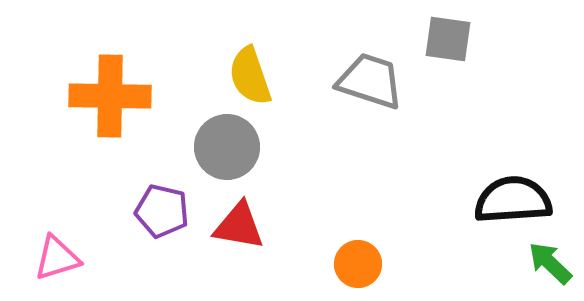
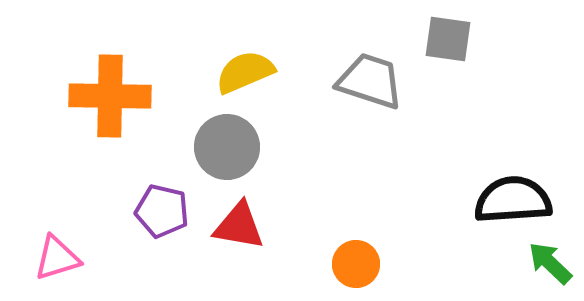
yellow semicircle: moved 5 px left, 4 px up; rotated 86 degrees clockwise
orange circle: moved 2 px left
